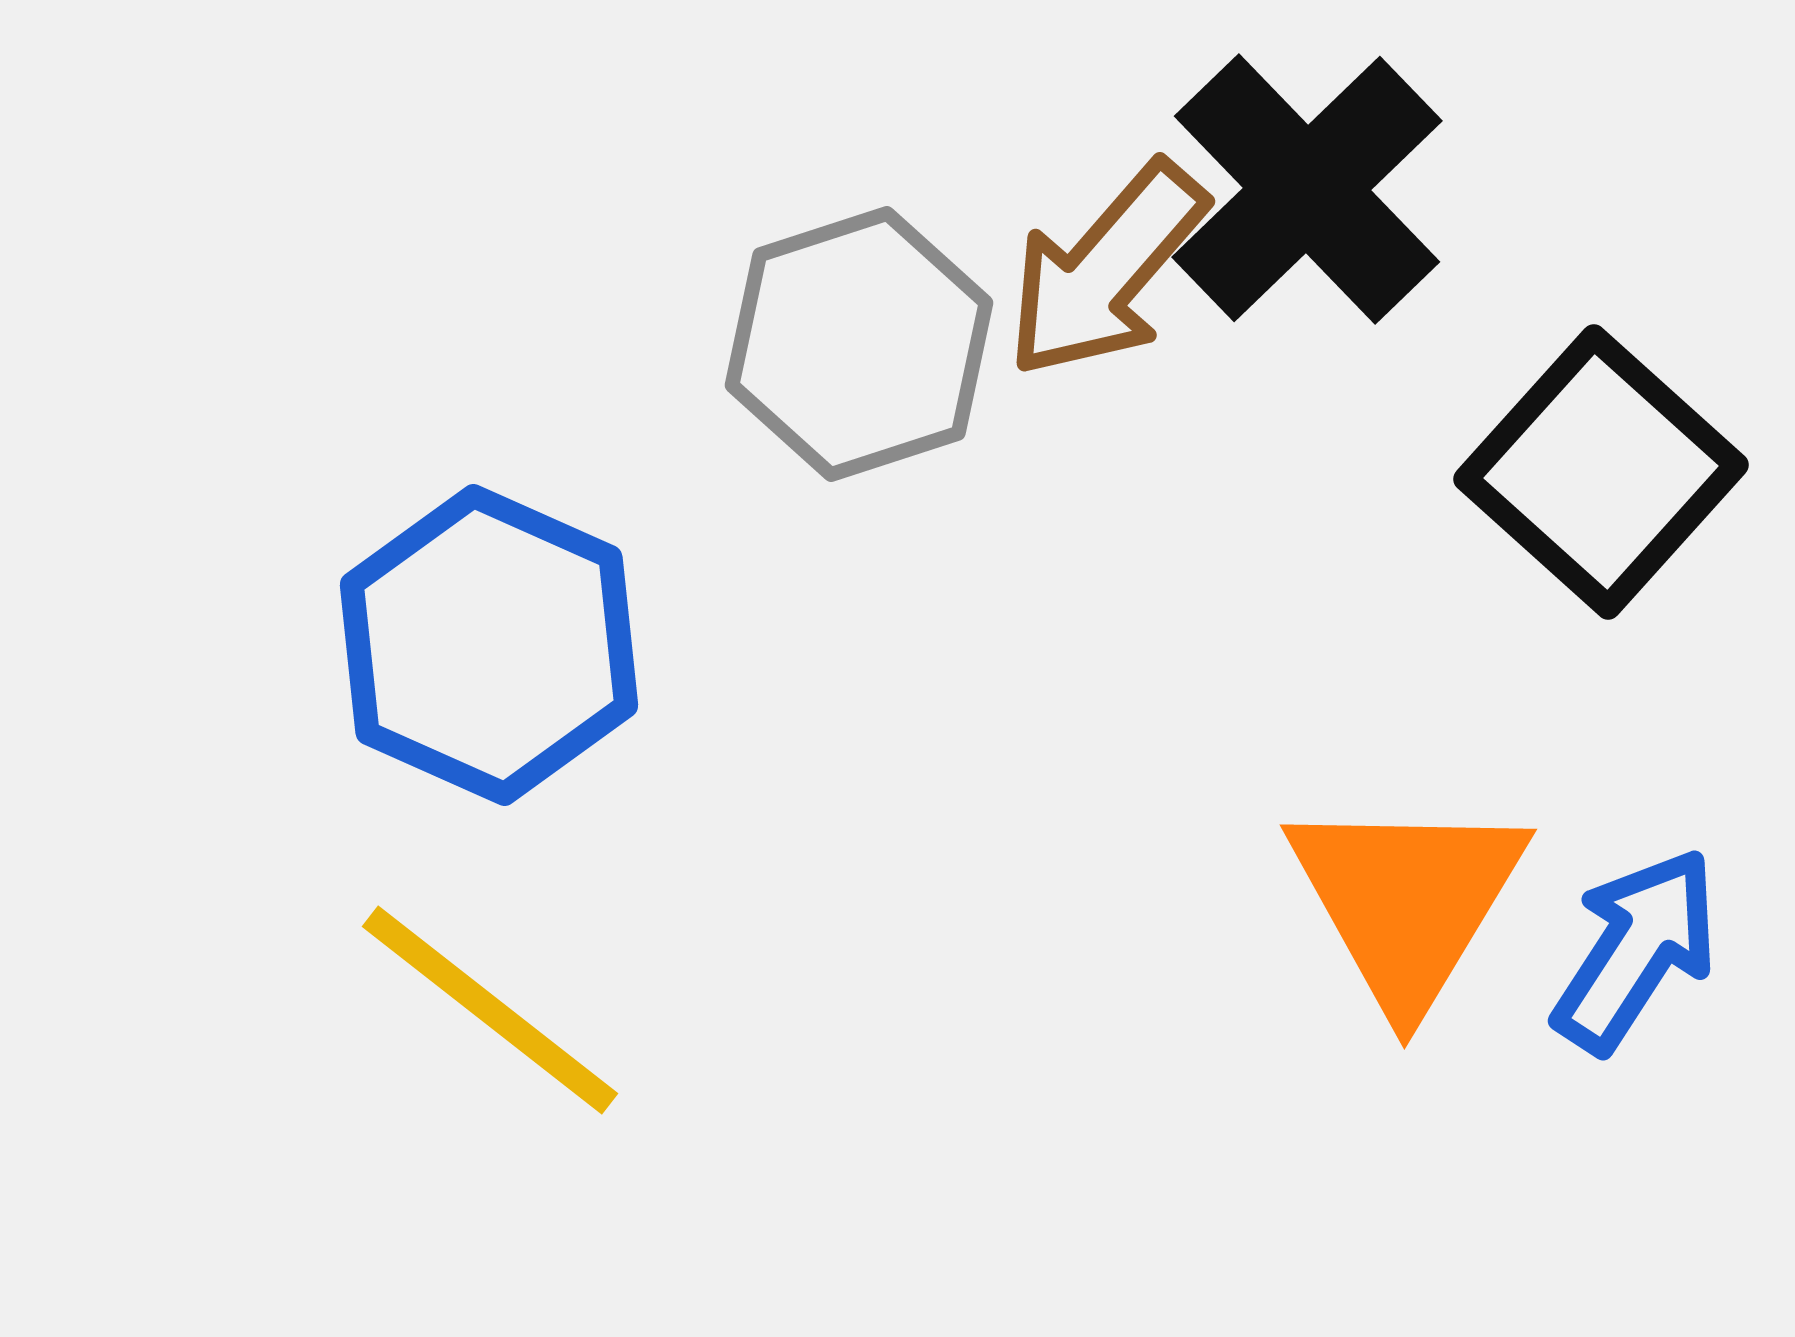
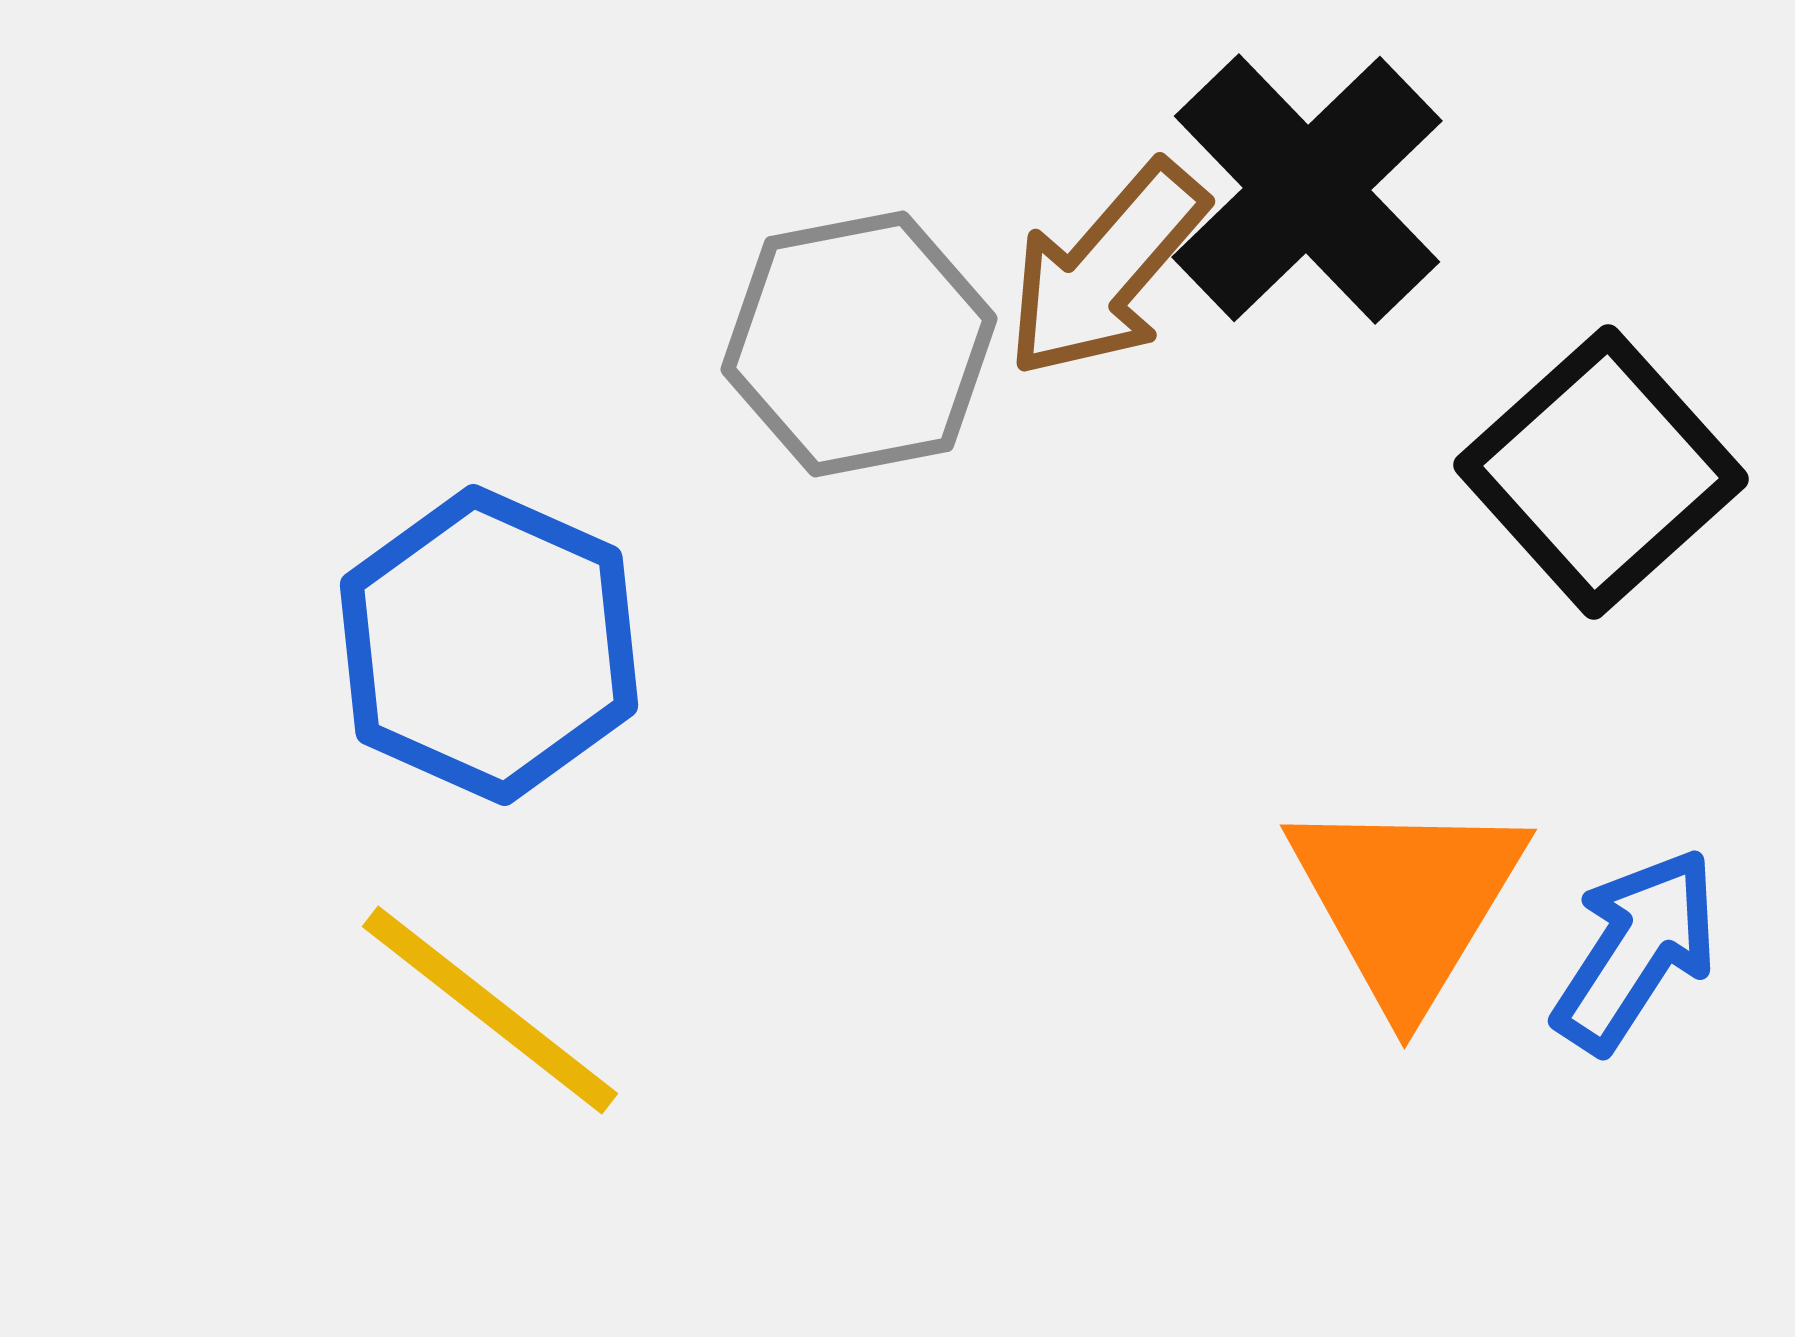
gray hexagon: rotated 7 degrees clockwise
black square: rotated 6 degrees clockwise
